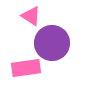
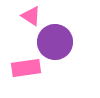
purple circle: moved 3 px right, 1 px up
